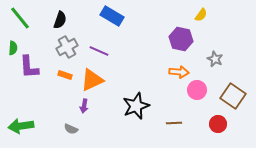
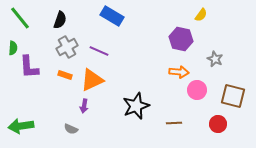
brown square: rotated 20 degrees counterclockwise
